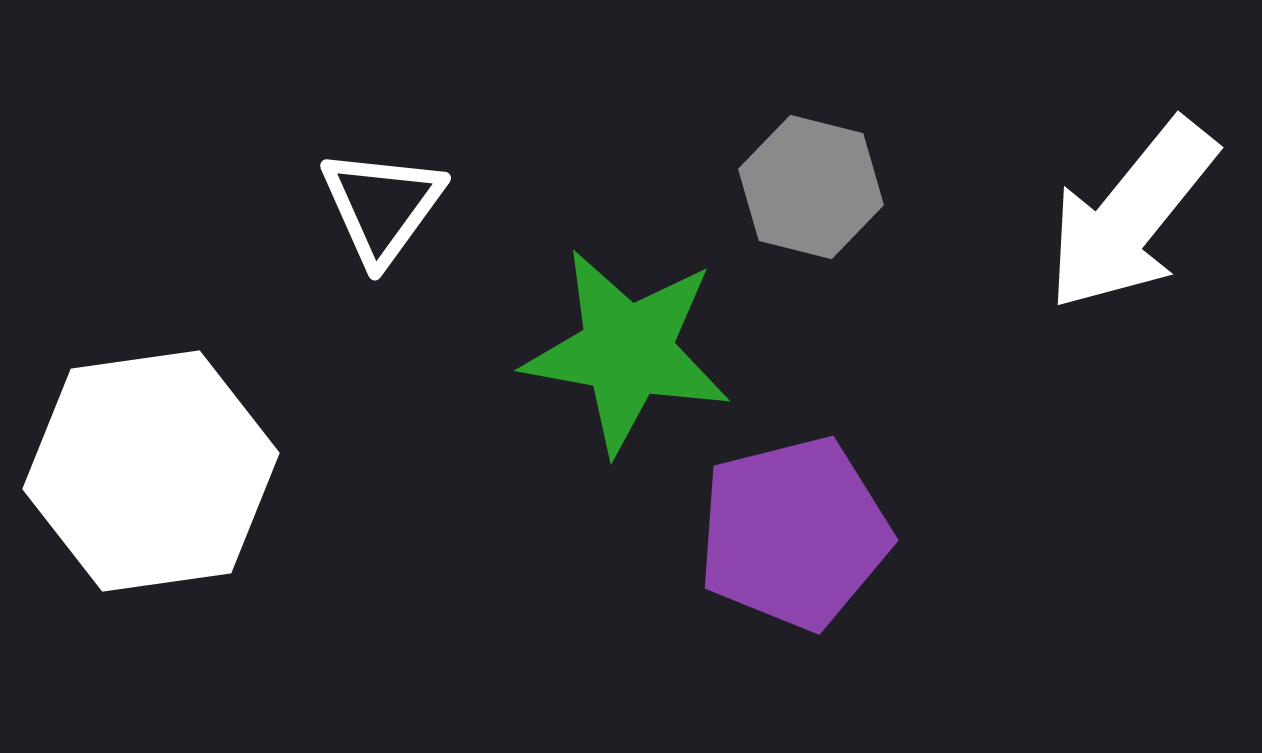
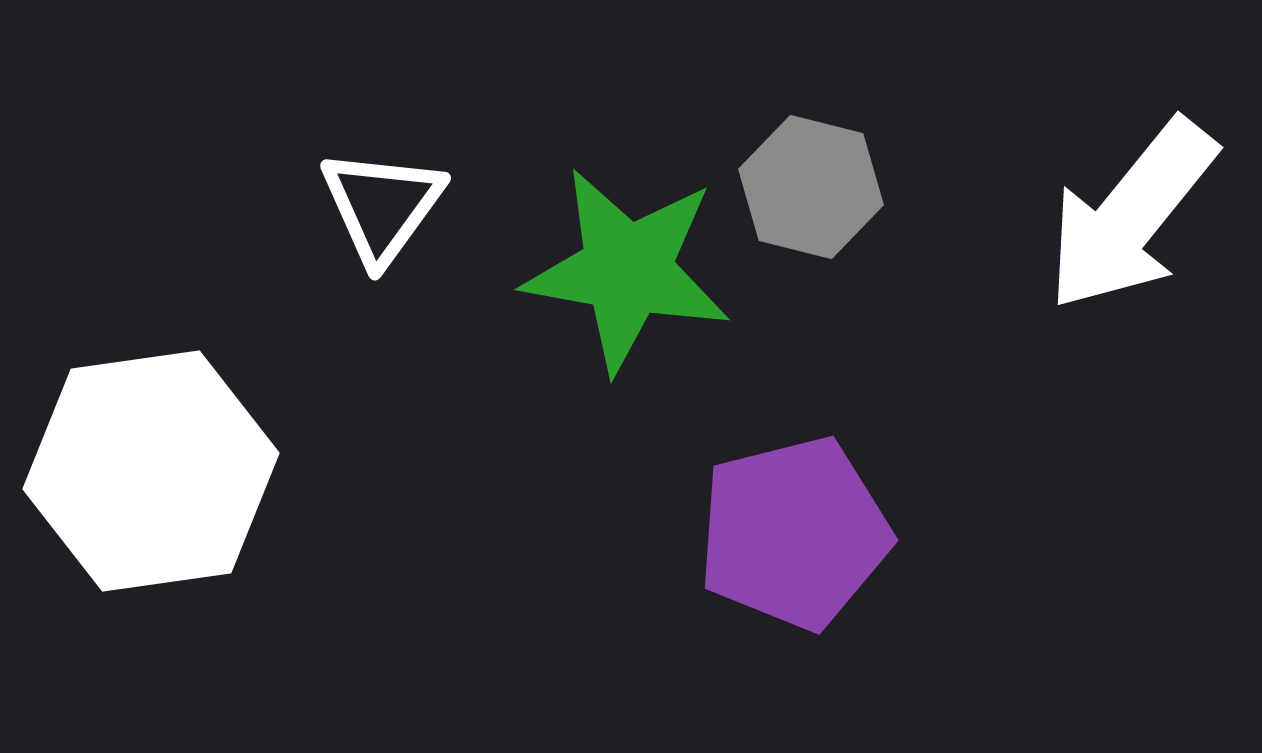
green star: moved 81 px up
